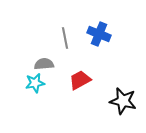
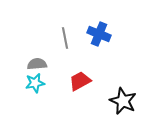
gray semicircle: moved 7 px left
red trapezoid: moved 1 px down
black star: rotated 12 degrees clockwise
